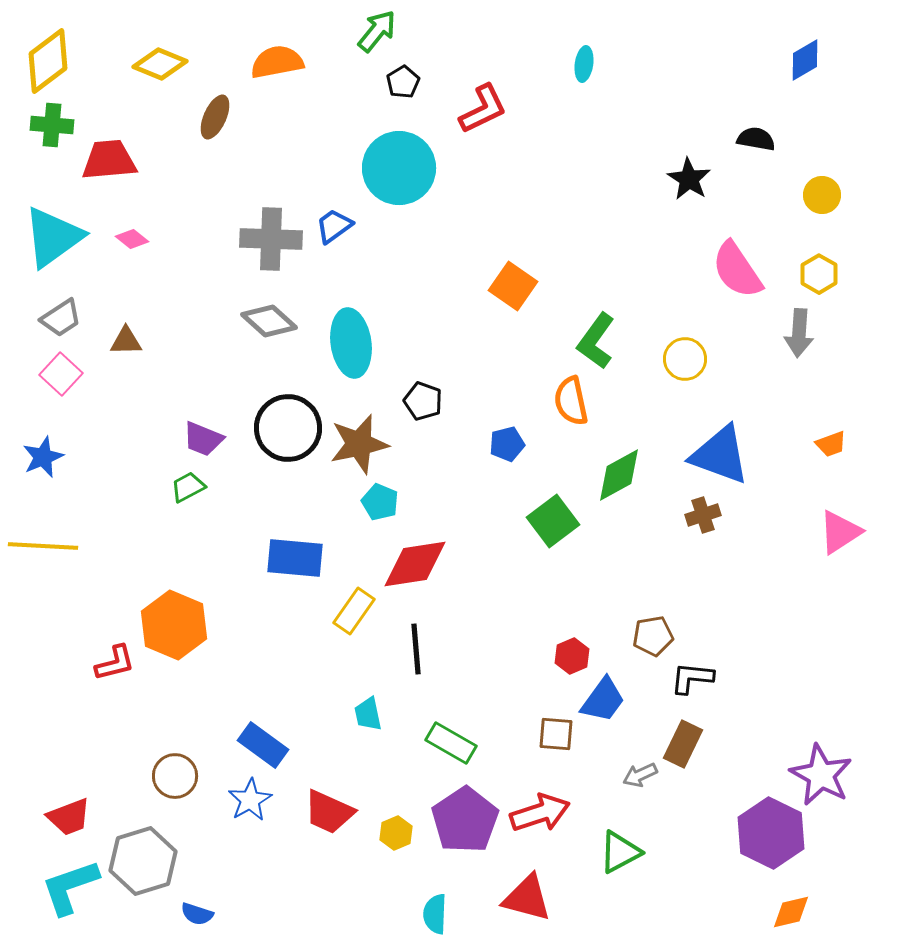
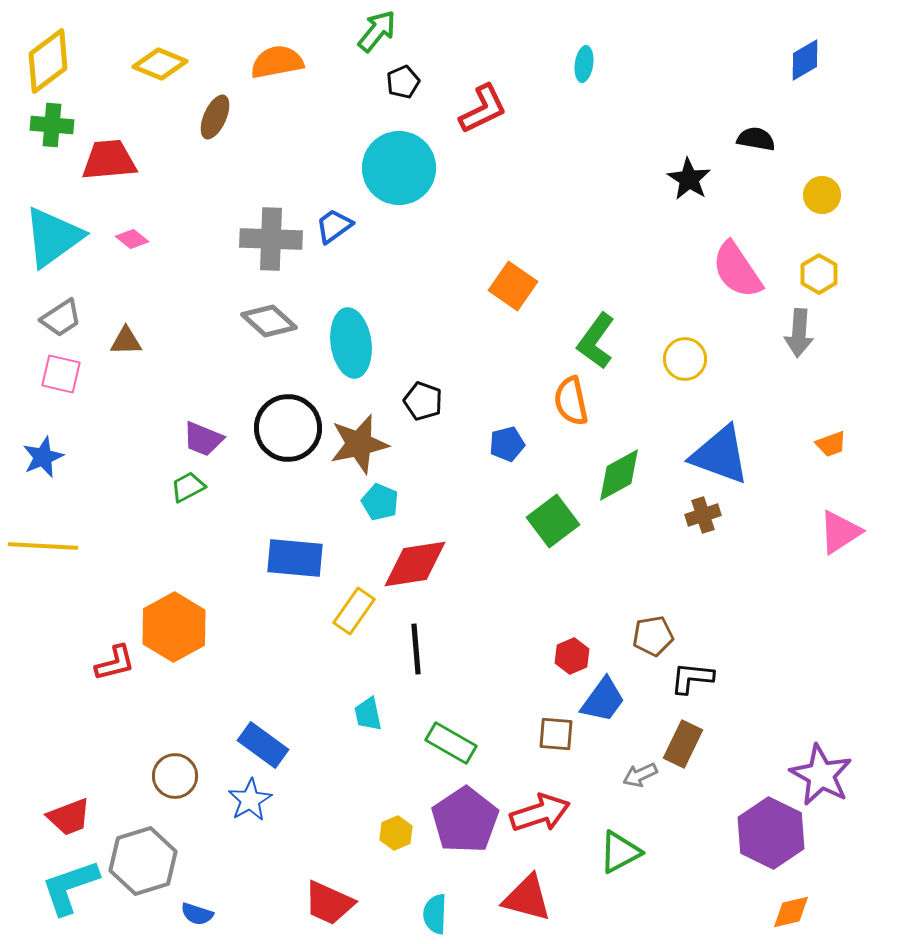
black pentagon at (403, 82): rotated 8 degrees clockwise
pink square at (61, 374): rotated 30 degrees counterclockwise
orange hexagon at (174, 625): moved 2 px down; rotated 8 degrees clockwise
red trapezoid at (329, 812): moved 91 px down
